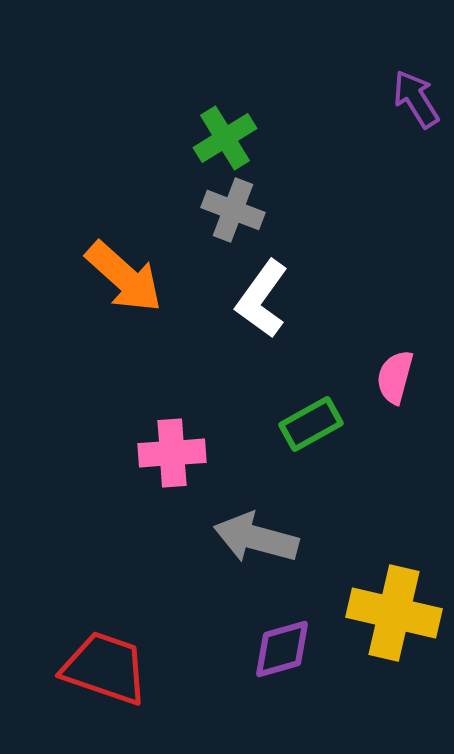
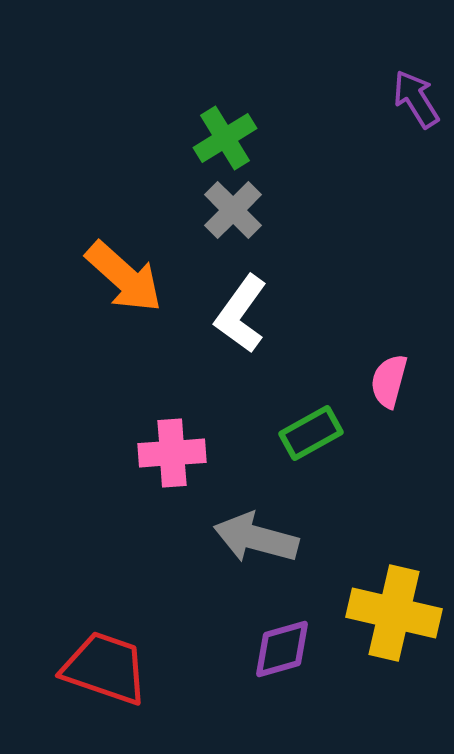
gray cross: rotated 24 degrees clockwise
white L-shape: moved 21 px left, 15 px down
pink semicircle: moved 6 px left, 4 px down
green rectangle: moved 9 px down
